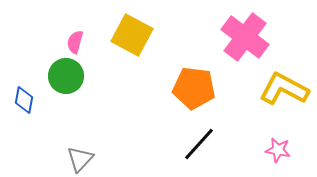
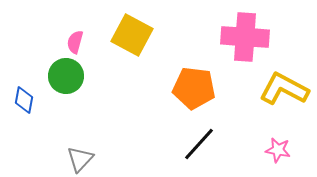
pink cross: rotated 33 degrees counterclockwise
